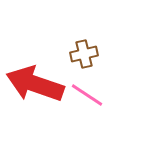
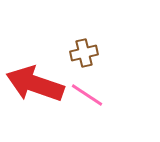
brown cross: moved 1 px up
